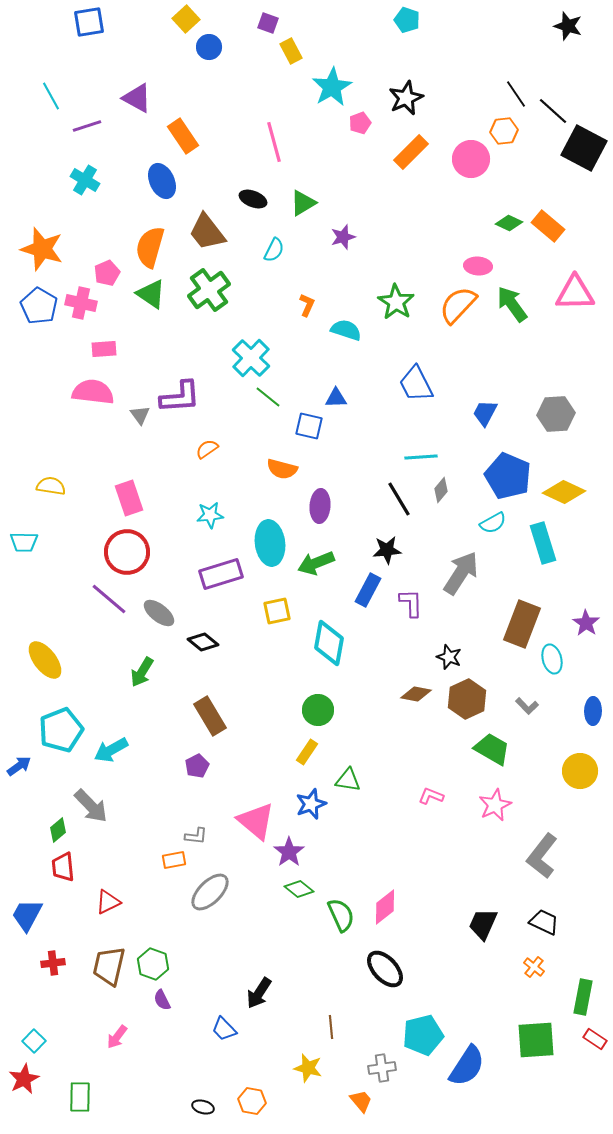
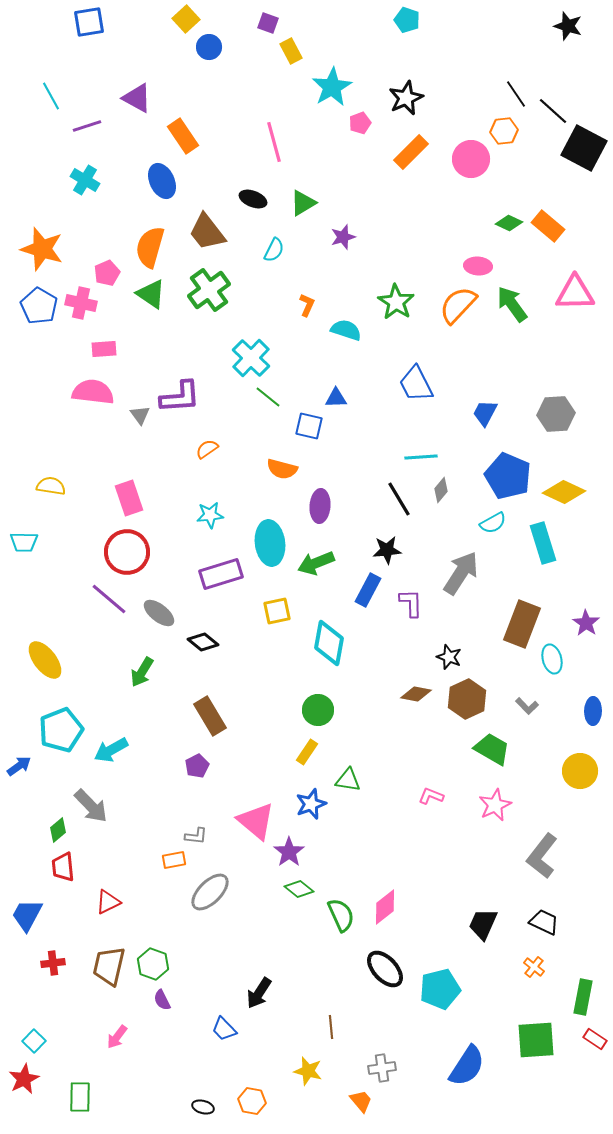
cyan pentagon at (423, 1035): moved 17 px right, 46 px up
yellow star at (308, 1068): moved 3 px down
